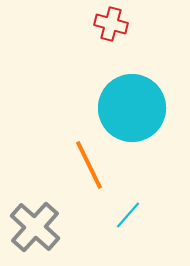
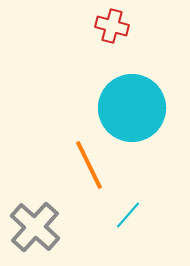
red cross: moved 1 px right, 2 px down
